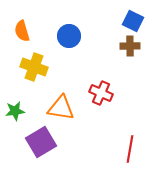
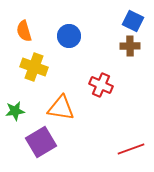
orange semicircle: moved 2 px right
red cross: moved 8 px up
red line: moved 1 px right; rotated 60 degrees clockwise
